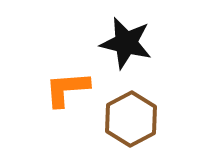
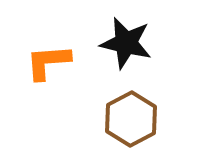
orange L-shape: moved 19 px left, 27 px up
